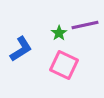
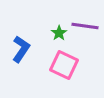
purple line: moved 1 px down; rotated 20 degrees clockwise
blue L-shape: rotated 24 degrees counterclockwise
